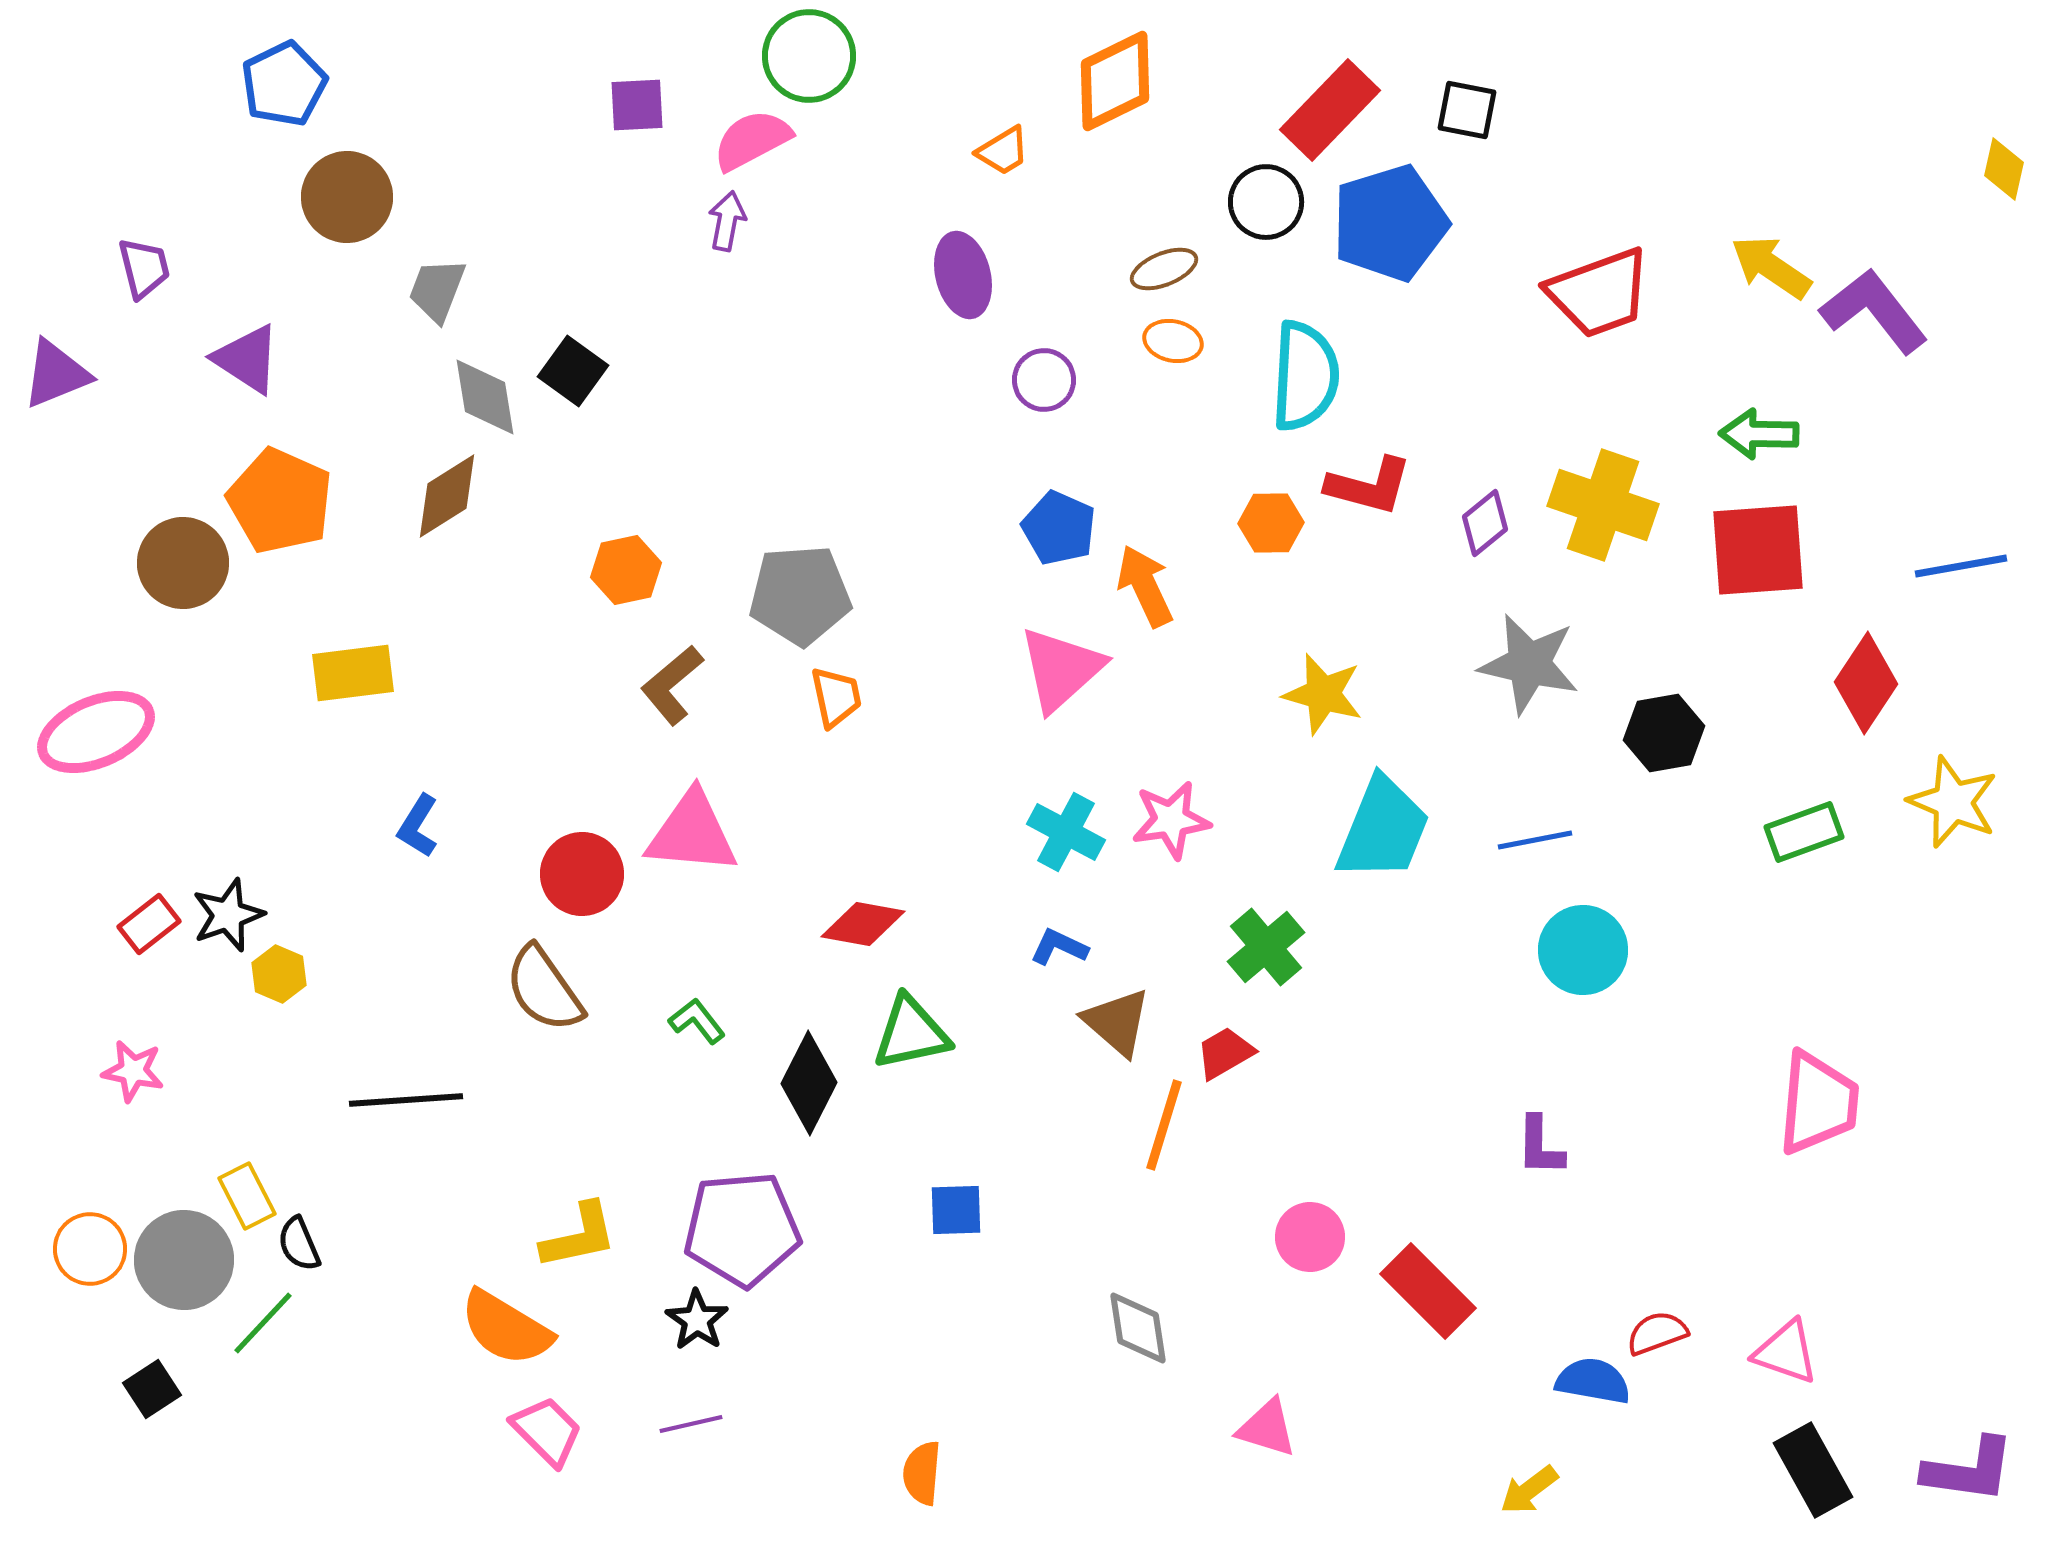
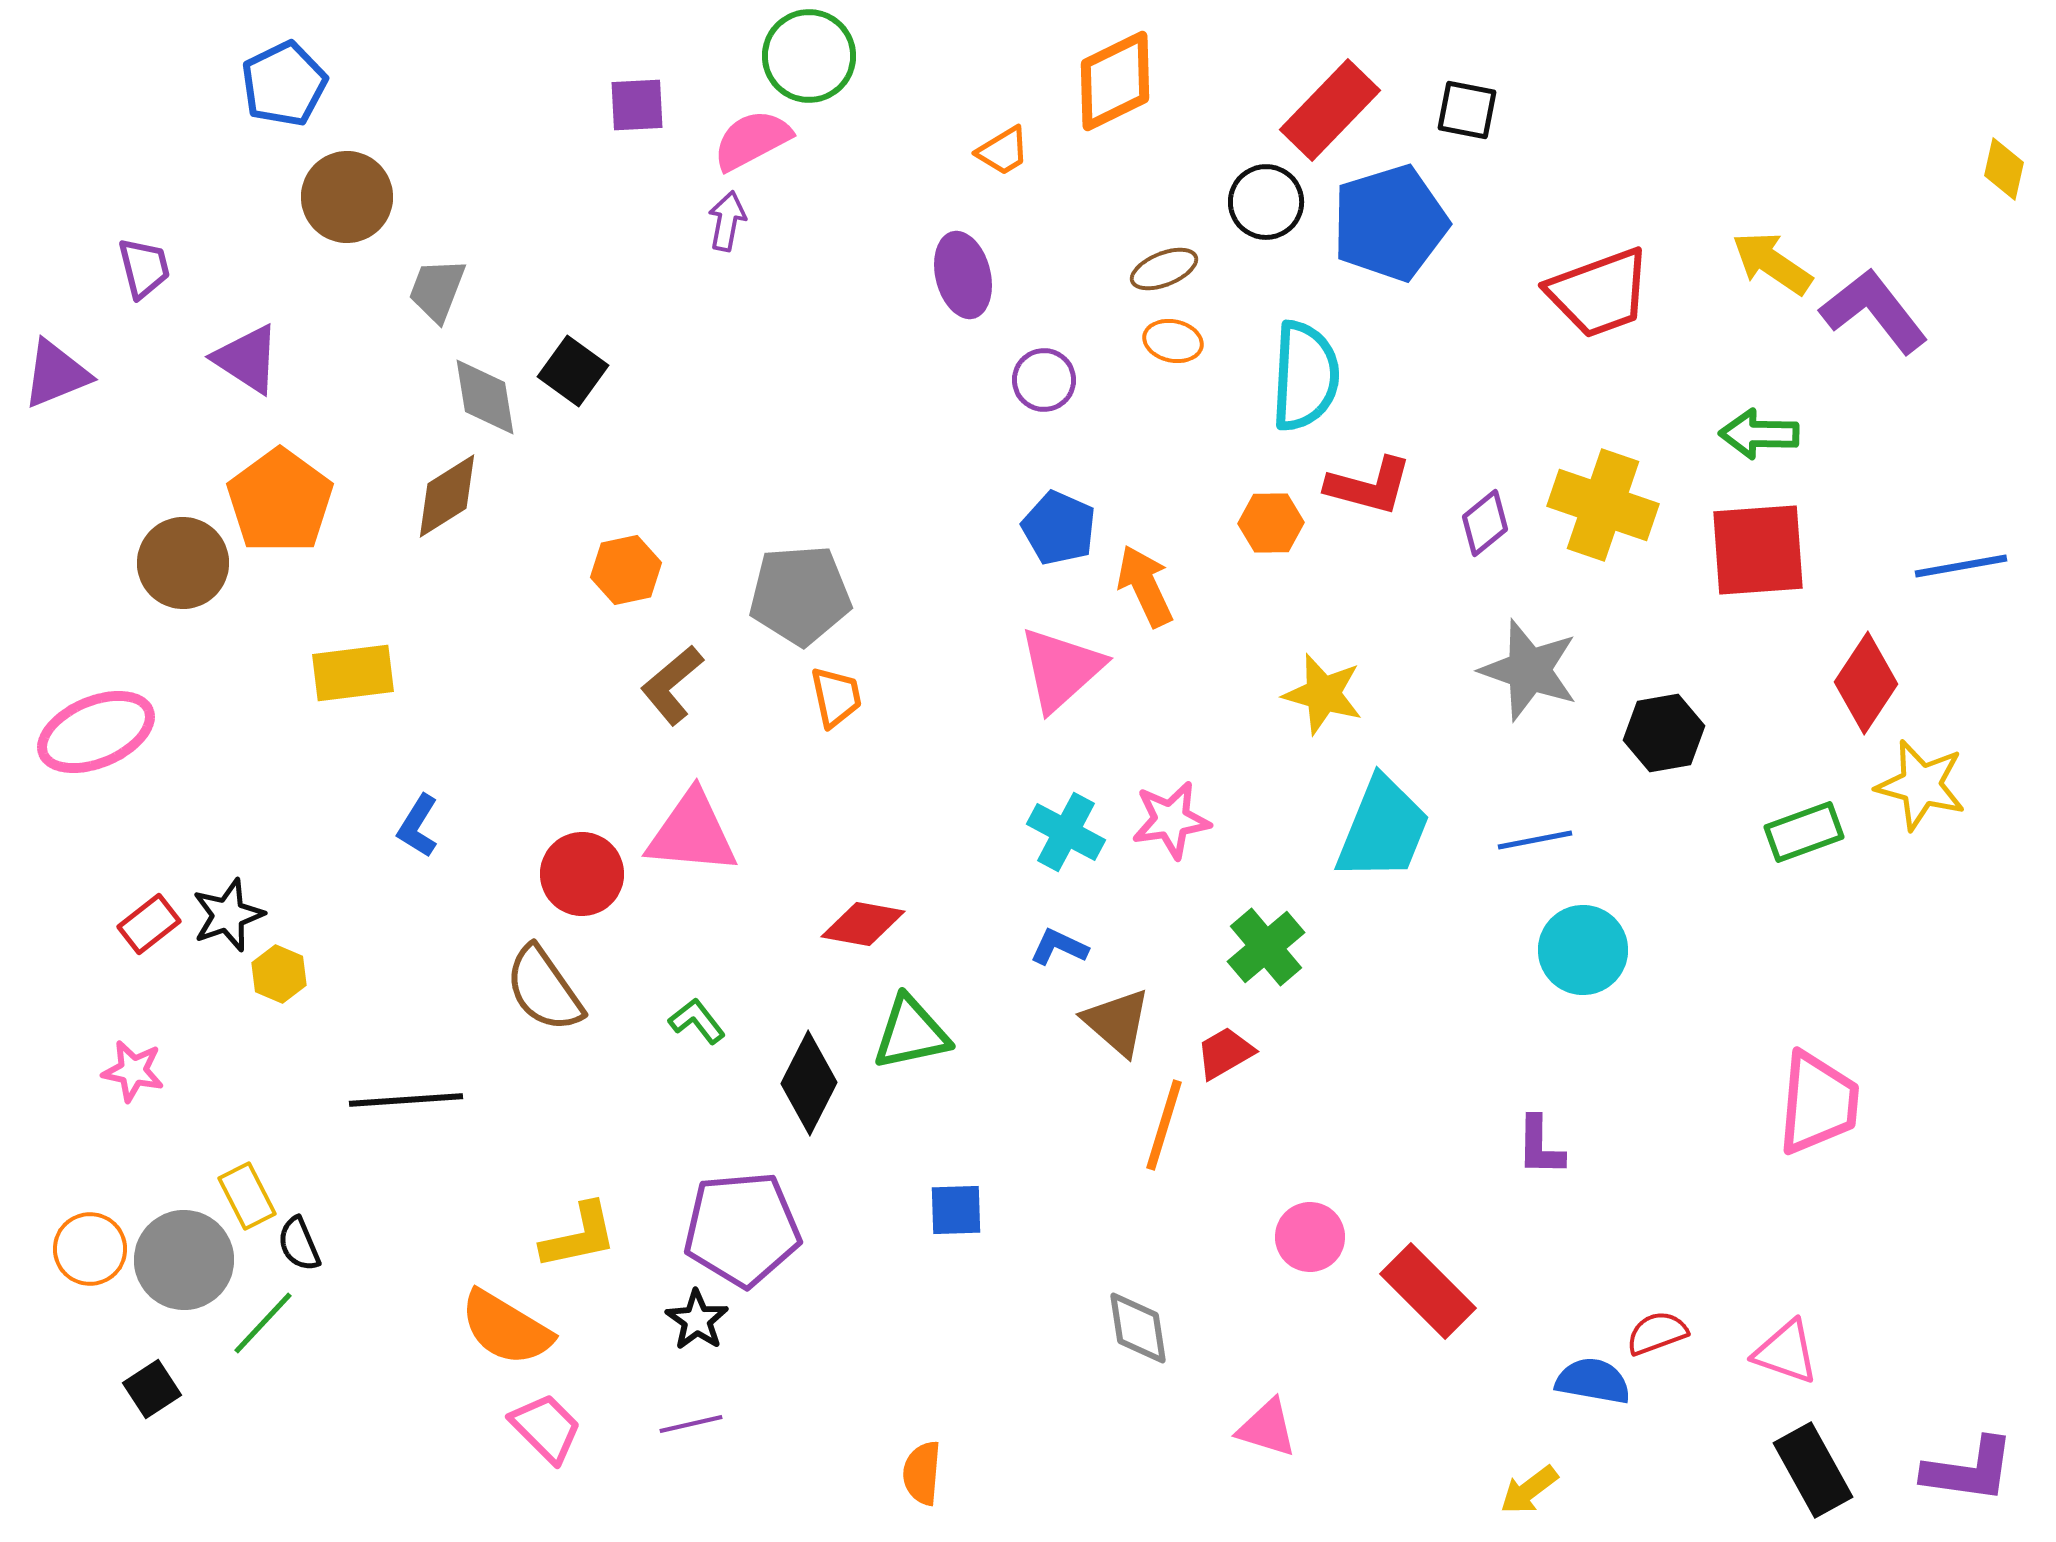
yellow arrow at (1771, 267): moved 1 px right, 4 px up
orange pentagon at (280, 501): rotated 12 degrees clockwise
gray star at (1529, 664): moved 6 px down; rotated 6 degrees clockwise
yellow star at (1953, 802): moved 32 px left, 17 px up; rotated 8 degrees counterclockwise
pink trapezoid at (547, 1431): moved 1 px left, 3 px up
